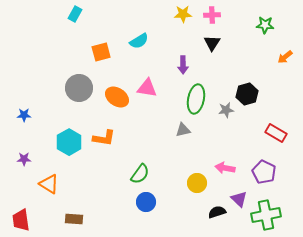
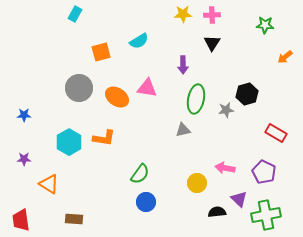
black semicircle: rotated 12 degrees clockwise
